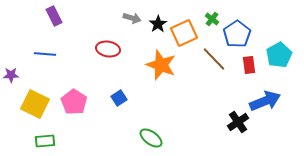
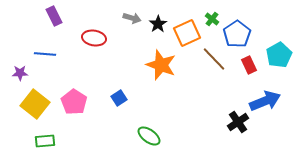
orange square: moved 3 px right
red ellipse: moved 14 px left, 11 px up
red rectangle: rotated 18 degrees counterclockwise
purple star: moved 9 px right, 2 px up
yellow square: rotated 12 degrees clockwise
green ellipse: moved 2 px left, 2 px up
